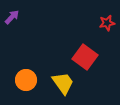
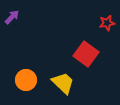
red square: moved 1 px right, 3 px up
yellow trapezoid: rotated 10 degrees counterclockwise
